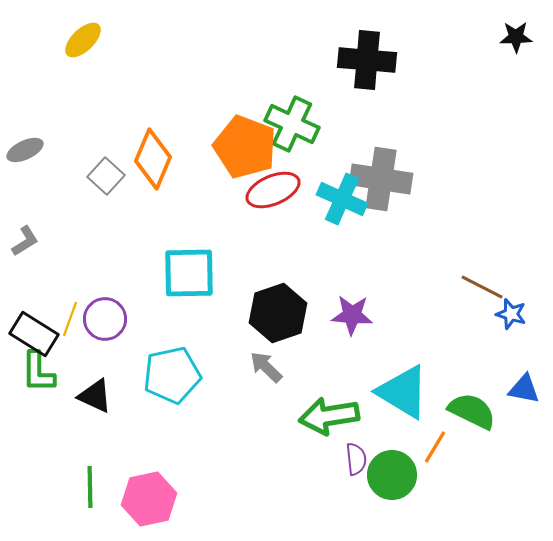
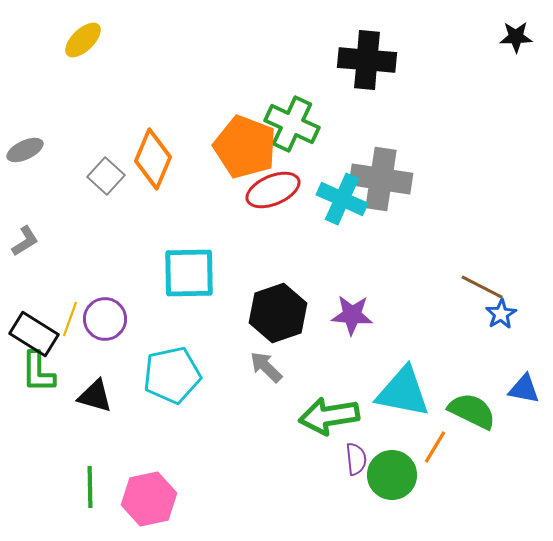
blue star: moved 10 px left; rotated 24 degrees clockwise
cyan triangle: rotated 20 degrees counterclockwise
black triangle: rotated 9 degrees counterclockwise
